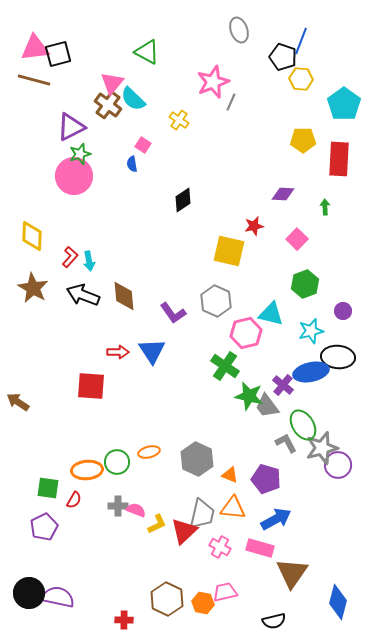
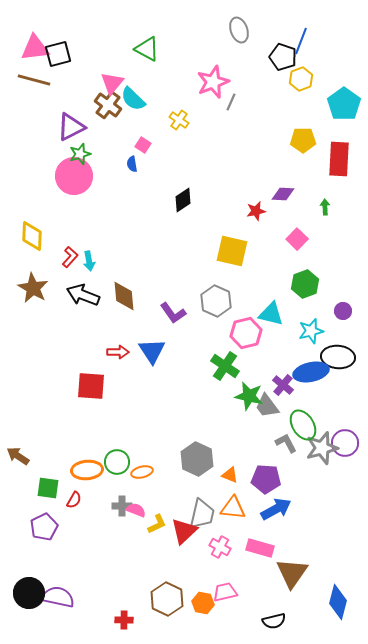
green triangle at (147, 52): moved 3 px up
yellow hexagon at (301, 79): rotated 25 degrees counterclockwise
red star at (254, 226): moved 2 px right, 15 px up
yellow square at (229, 251): moved 3 px right
brown arrow at (18, 402): moved 54 px down
orange ellipse at (149, 452): moved 7 px left, 20 px down
purple circle at (338, 465): moved 7 px right, 22 px up
purple pentagon at (266, 479): rotated 12 degrees counterclockwise
gray cross at (118, 506): moved 4 px right
blue arrow at (276, 519): moved 10 px up
